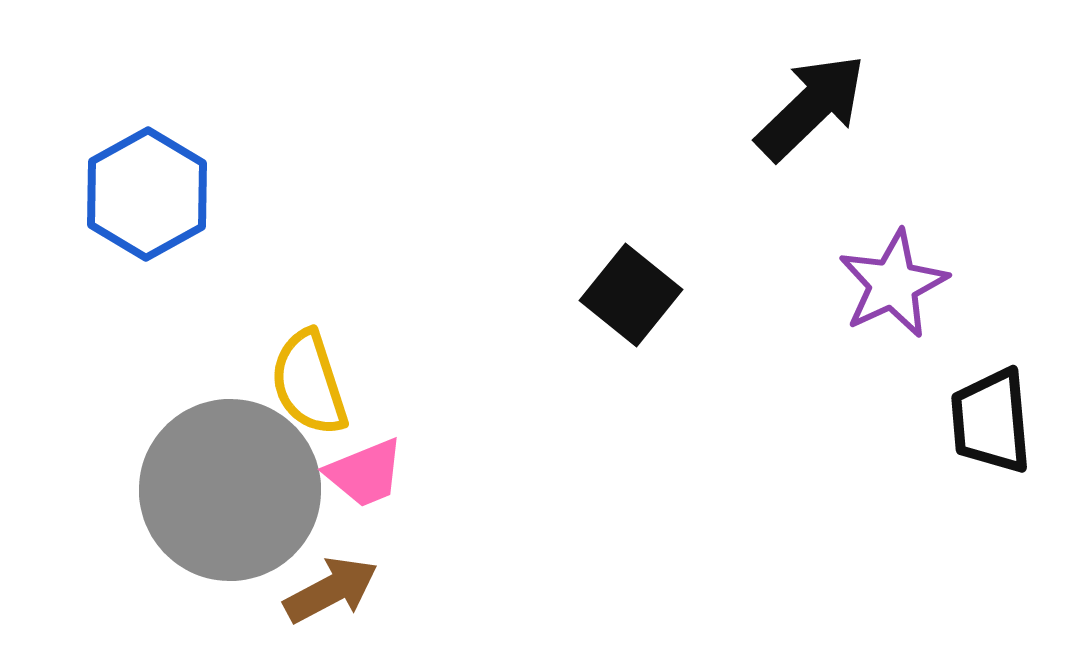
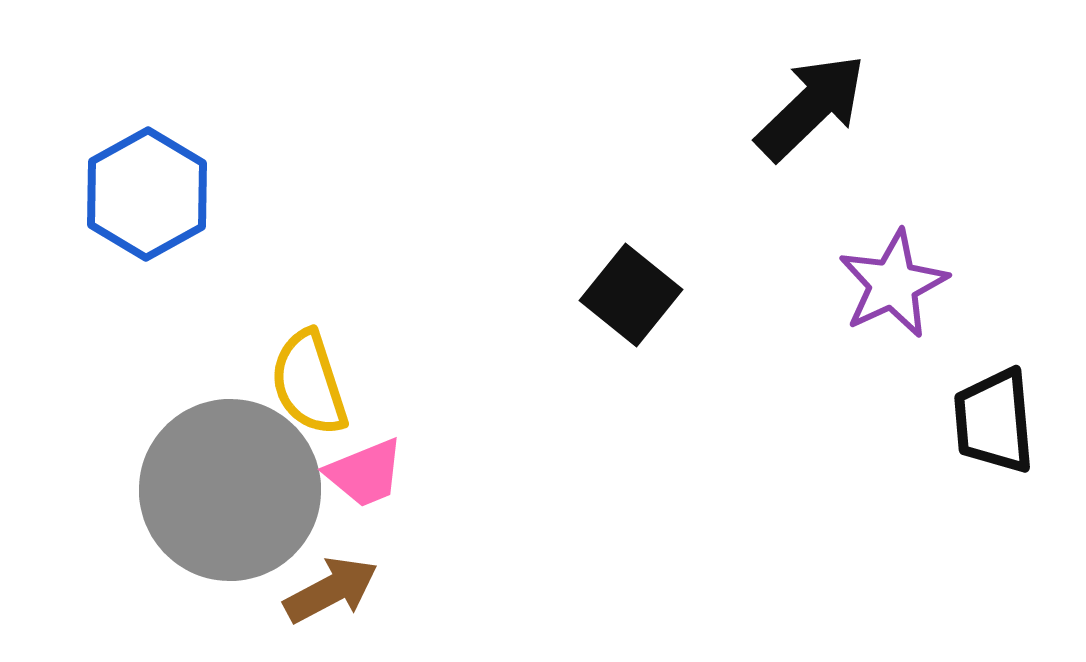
black trapezoid: moved 3 px right
